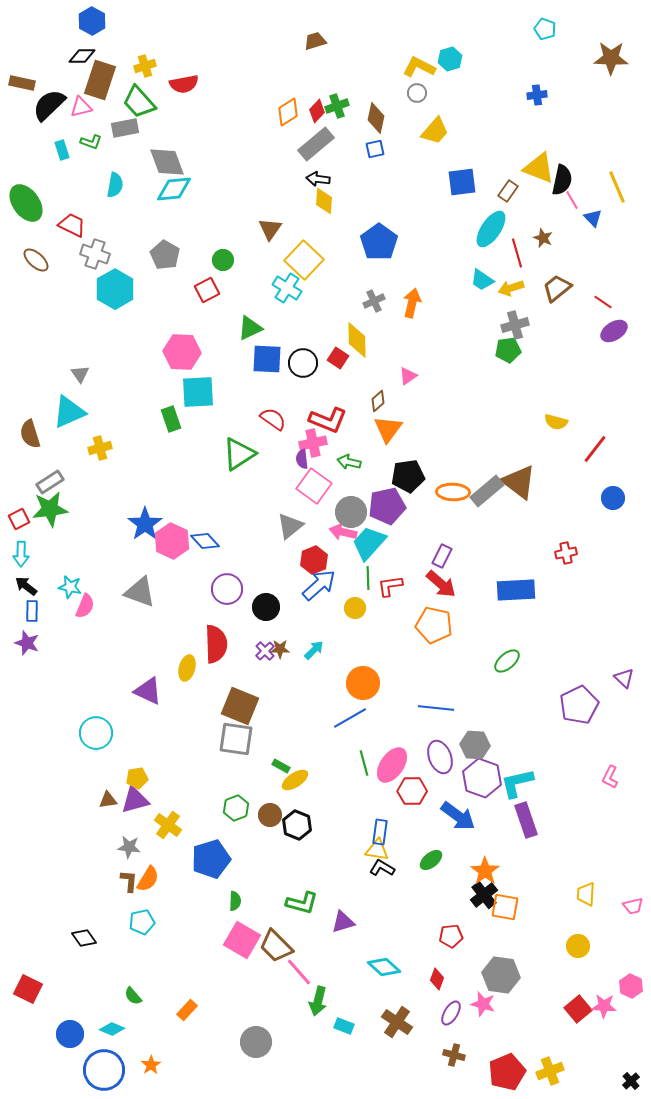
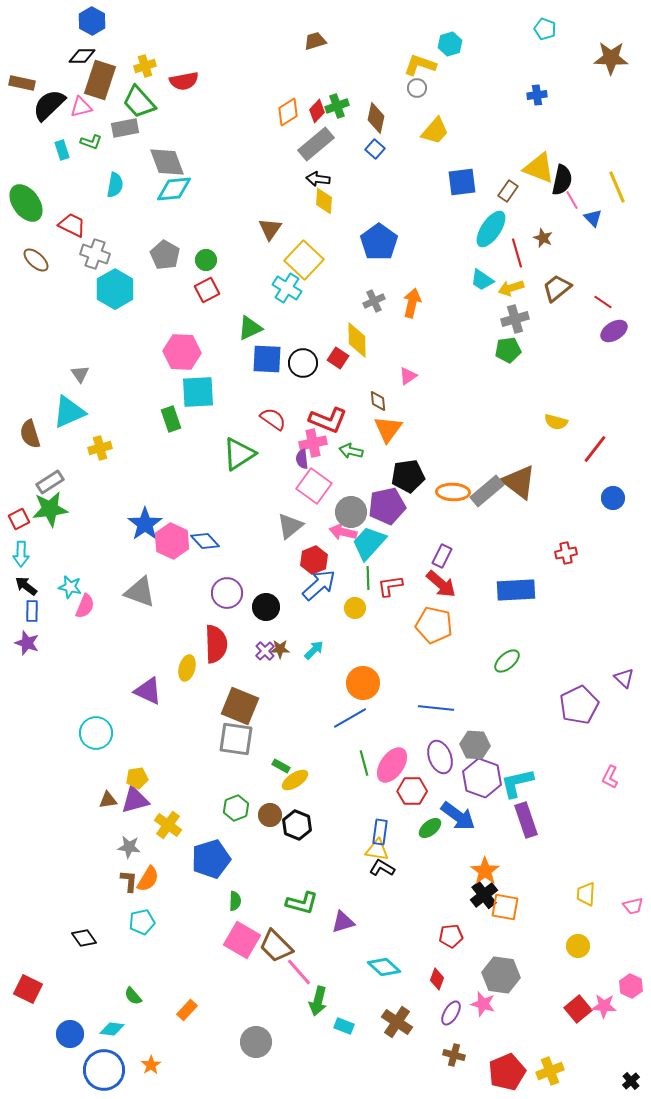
cyan hexagon at (450, 59): moved 15 px up
yellow L-shape at (419, 67): moved 1 px right, 2 px up; rotated 8 degrees counterclockwise
red semicircle at (184, 84): moved 3 px up
gray circle at (417, 93): moved 5 px up
blue square at (375, 149): rotated 36 degrees counterclockwise
green circle at (223, 260): moved 17 px left
gray cross at (515, 325): moved 6 px up
brown diamond at (378, 401): rotated 55 degrees counterclockwise
green arrow at (349, 462): moved 2 px right, 11 px up
purple circle at (227, 589): moved 4 px down
green ellipse at (431, 860): moved 1 px left, 32 px up
cyan diamond at (112, 1029): rotated 15 degrees counterclockwise
